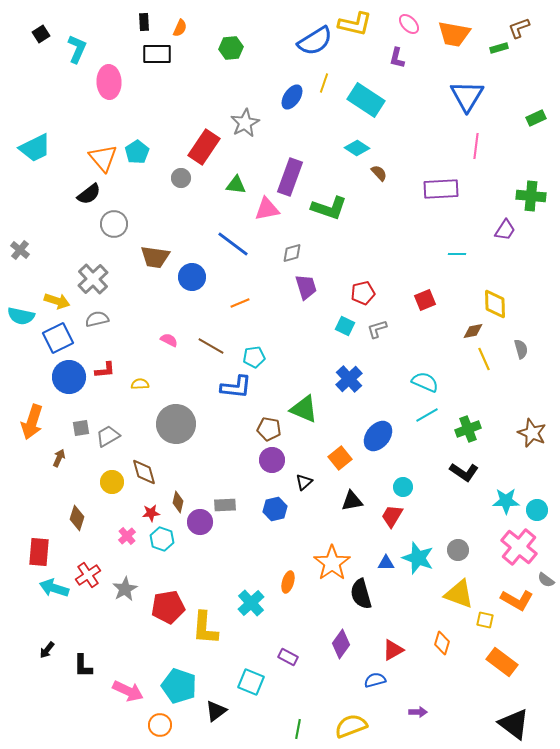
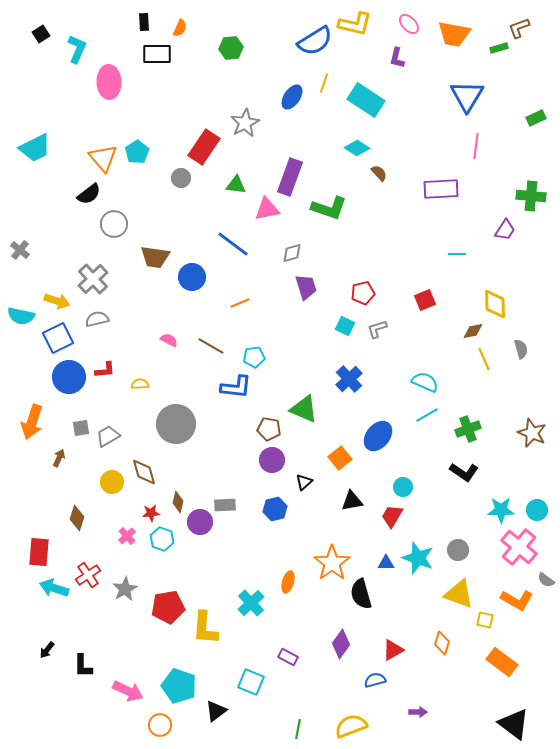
cyan star at (506, 501): moved 5 px left, 9 px down
